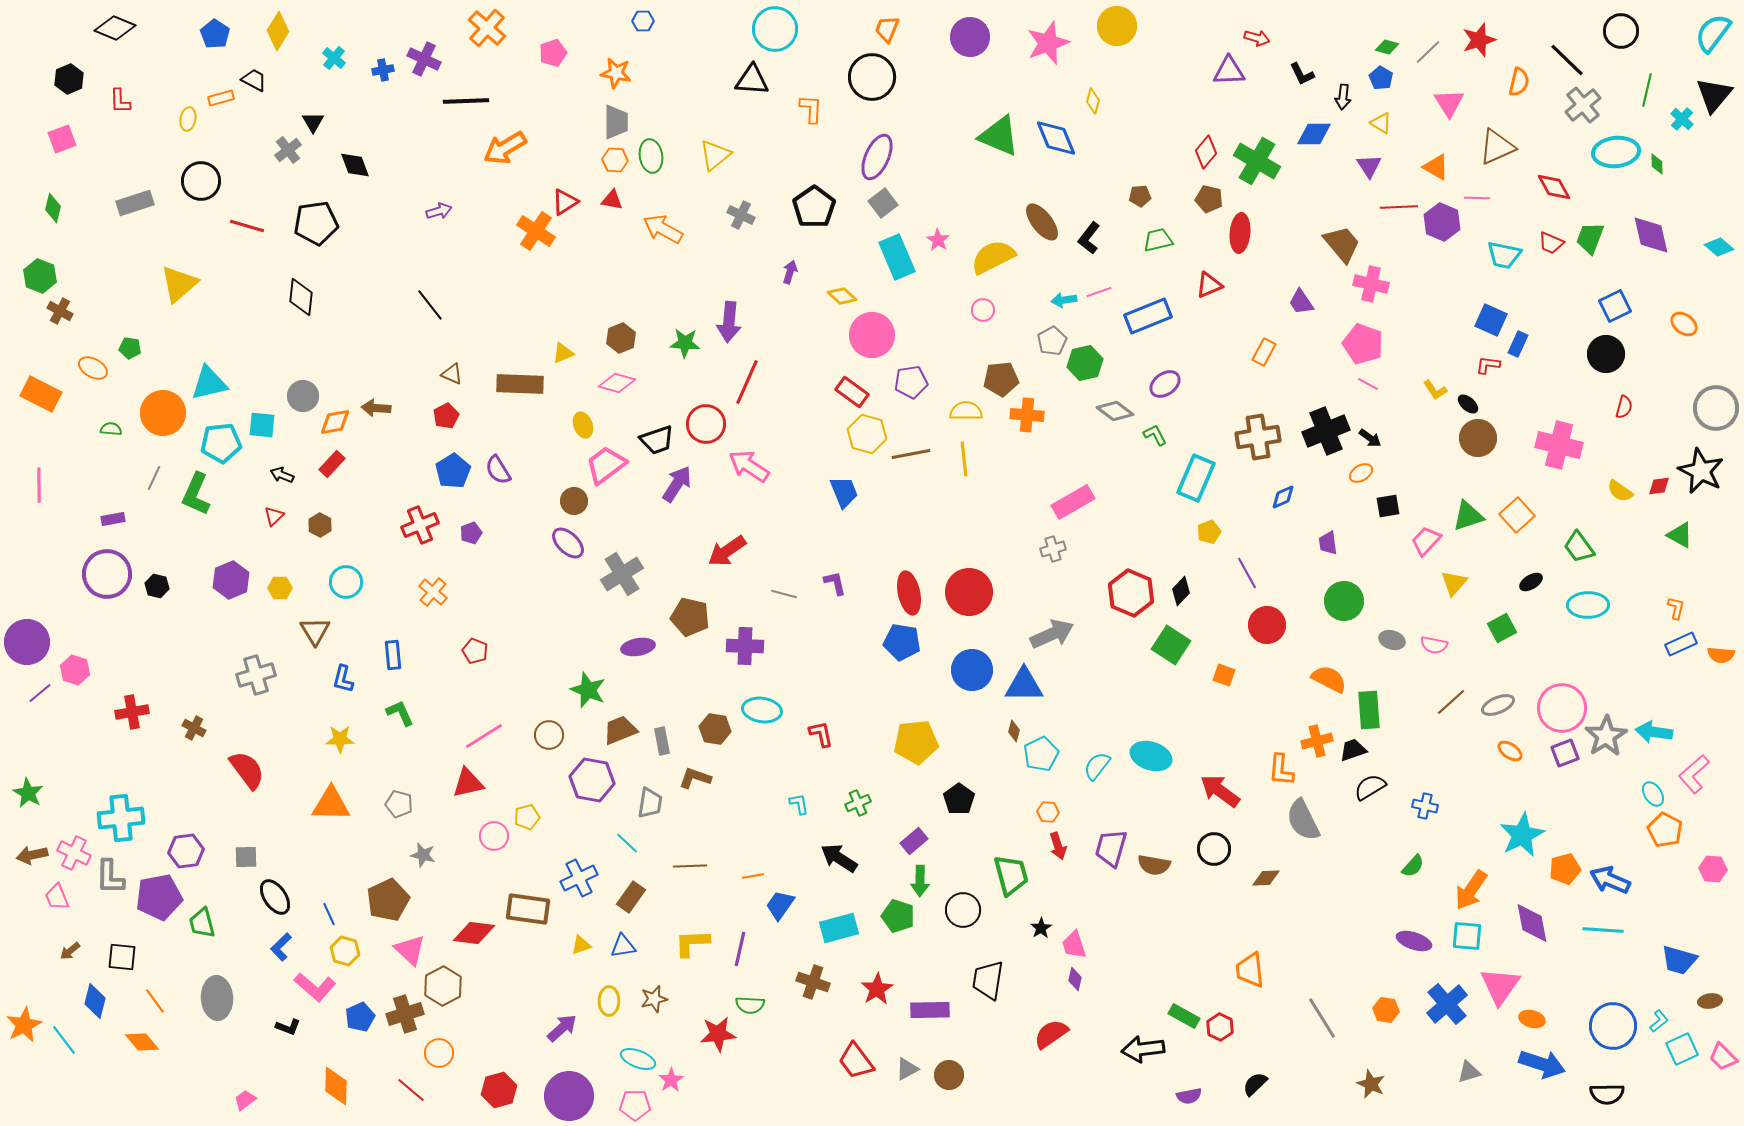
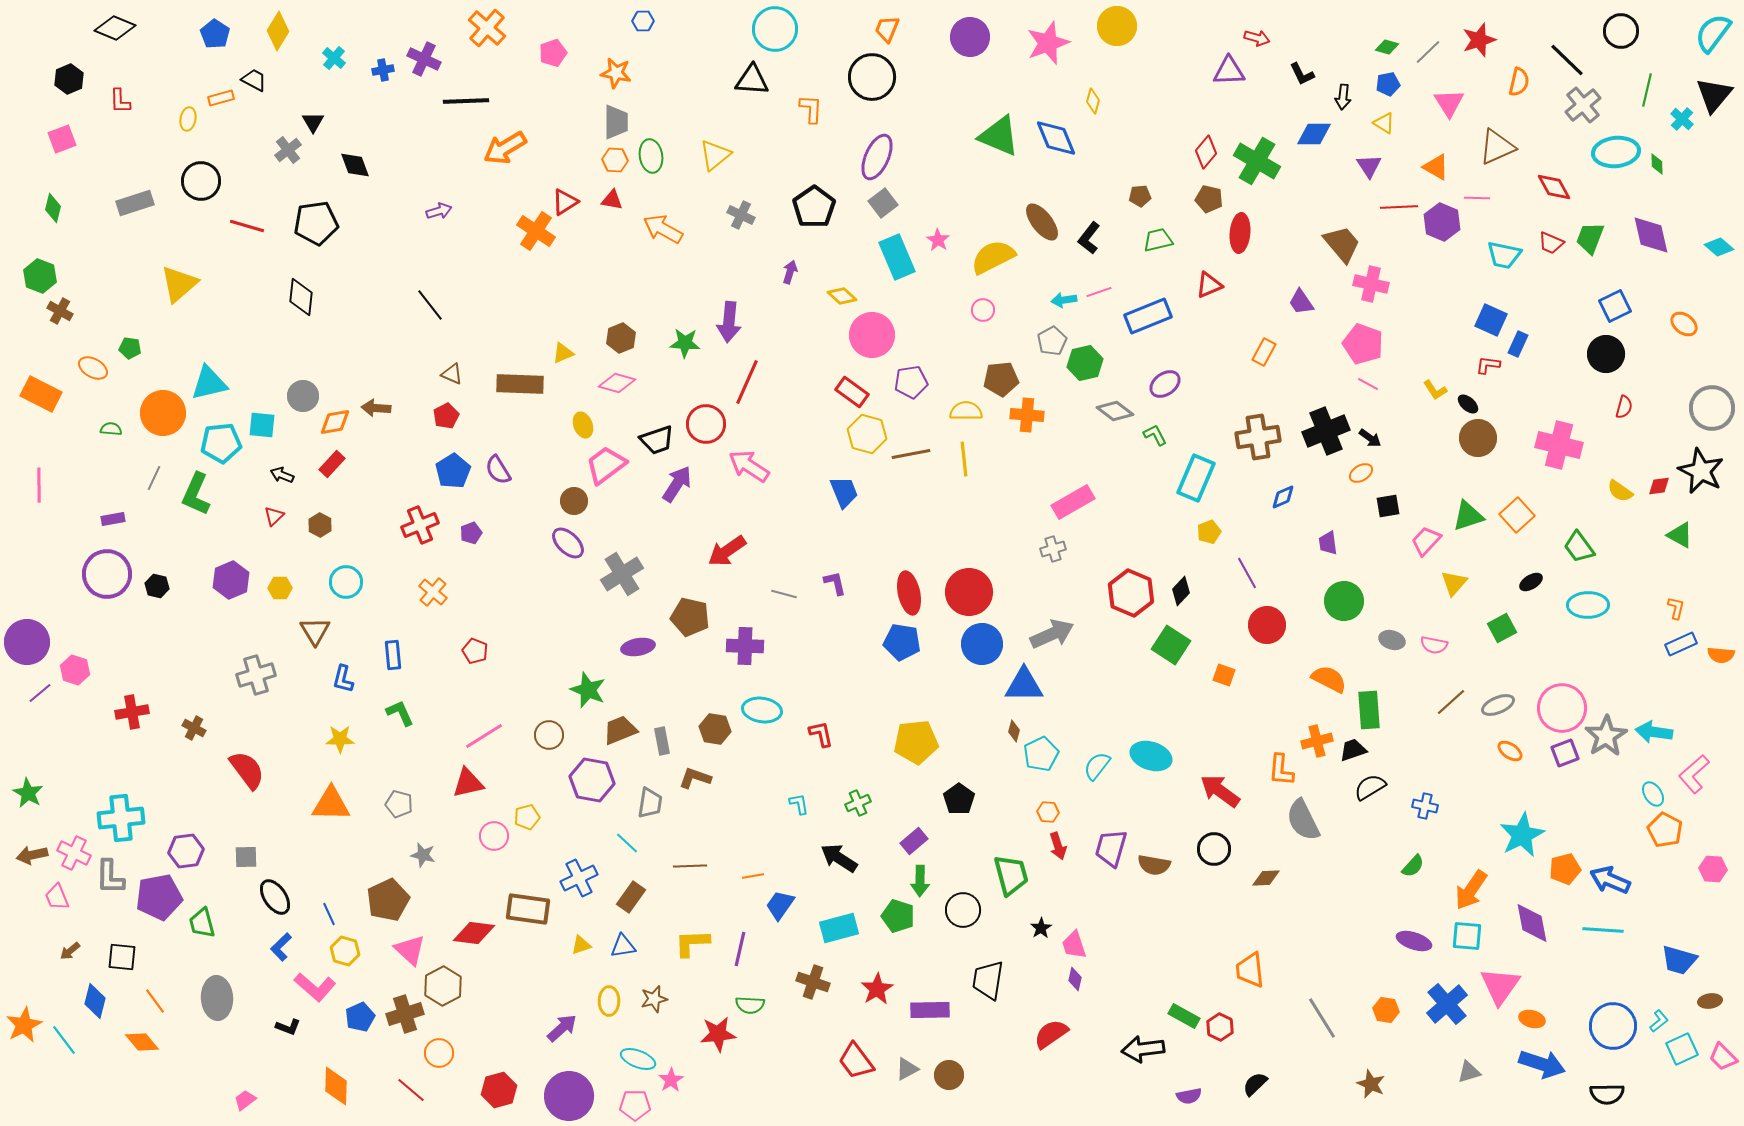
blue pentagon at (1381, 78): moved 7 px right, 6 px down; rotated 30 degrees clockwise
yellow triangle at (1381, 123): moved 3 px right
gray circle at (1716, 408): moved 4 px left
blue circle at (972, 670): moved 10 px right, 26 px up
